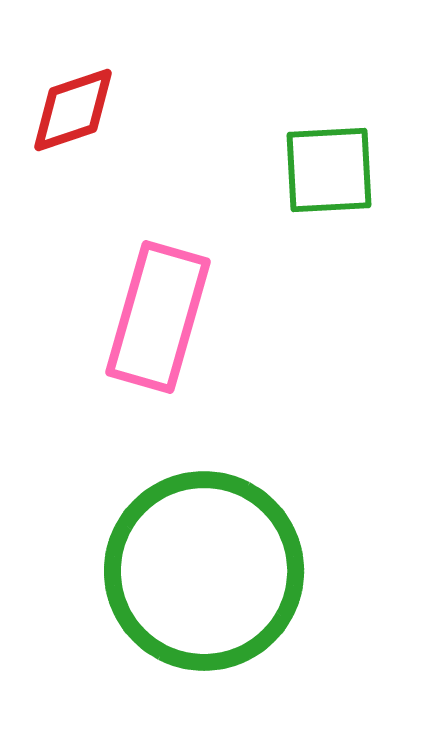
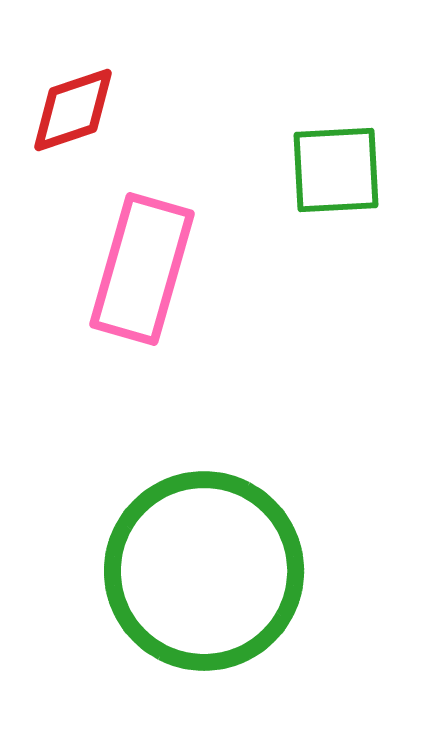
green square: moved 7 px right
pink rectangle: moved 16 px left, 48 px up
